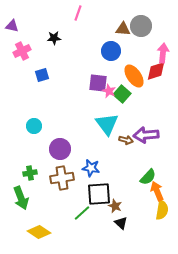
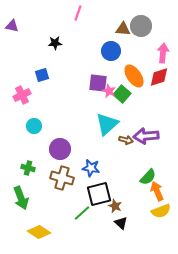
black star: moved 1 px right, 5 px down
pink cross: moved 44 px down
red diamond: moved 3 px right, 6 px down
cyan triangle: rotated 25 degrees clockwise
purple arrow: moved 1 px down
green cross: moved 2 px left, 5 px up; rotated 24 degrees clockwise
brown cross: rotated 25 degrees clockwise
black square: rotated 10 degrees counterclockwise
yellow semicircle: moved 1 px left, 1 px down; rotated 60 degrees clockwise
